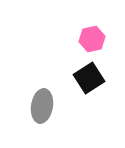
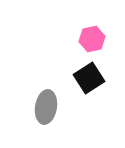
gray ellipse: moved 4 px right, 1 px down
